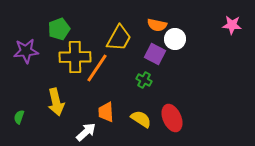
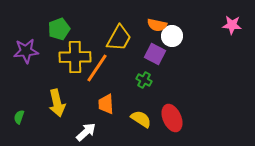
white circle: moved 3 px left, 3 px up
yellow arrow: moved 1 px right, 1 px down
orange trapezoid: moved 8 px up
